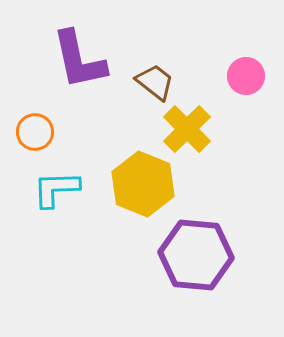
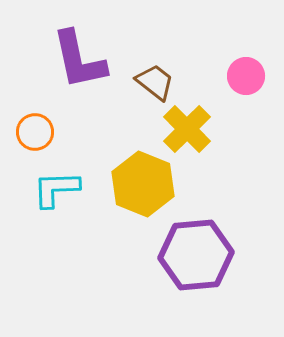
purple hexagon: rotated 10 degrees counterclockwise
